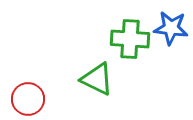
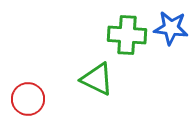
green cross: moved 3 px left, 4 px up
